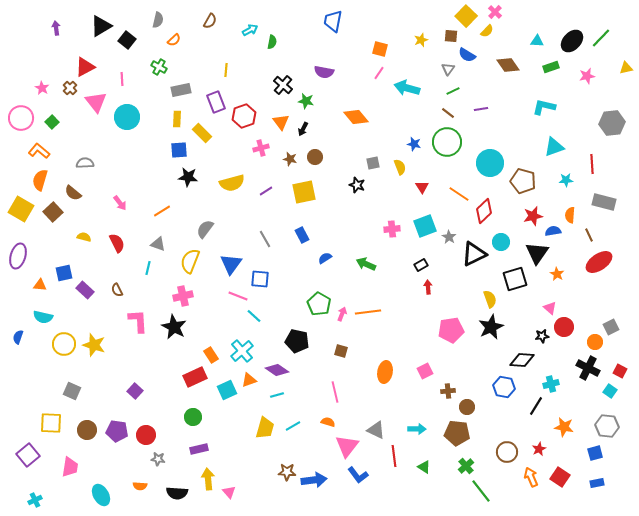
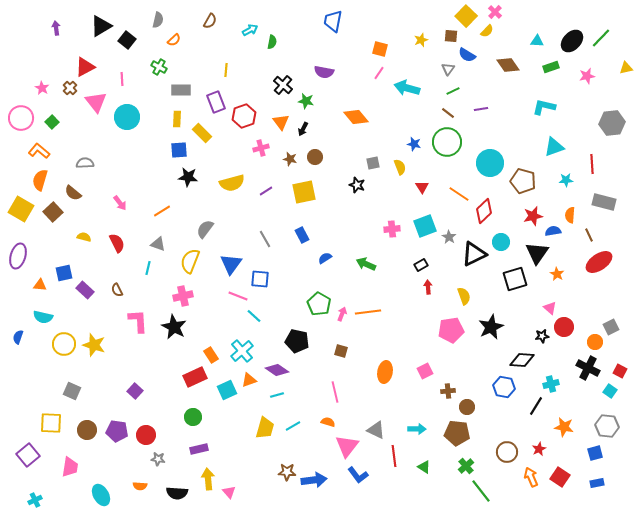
gray rectangle at (181, 90): rotated 12 degrees clockwise
yellow semicircle at (490, 299): moved 26 px left, 3 px up
